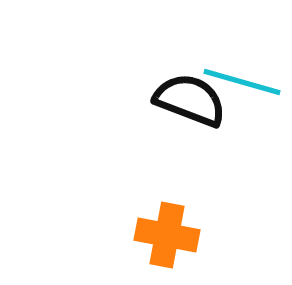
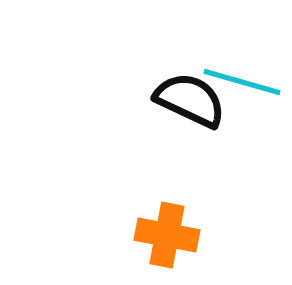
black semicircle: rotated 4 degrees clockwise
